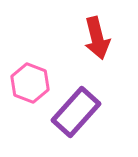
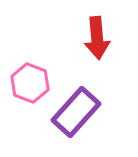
red arrow: rotated 9 degrees clockwise
